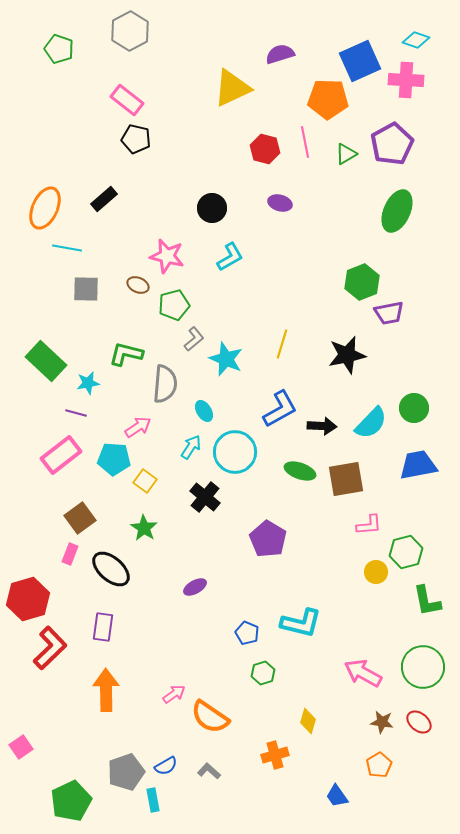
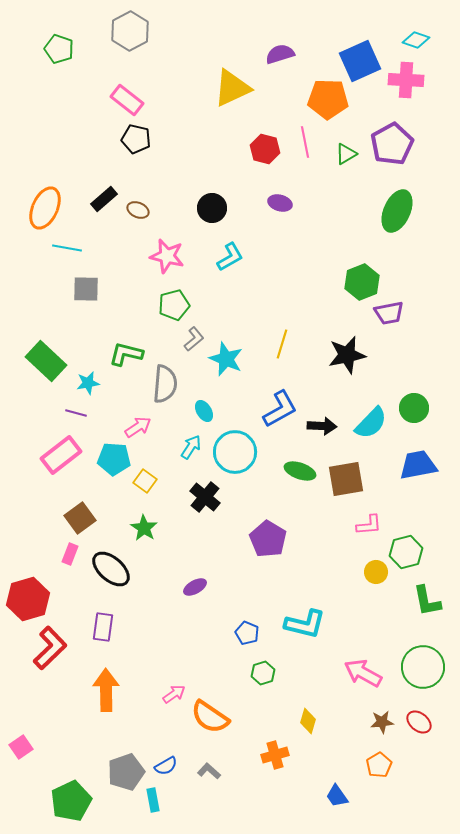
brown ellipse at (138, 285): moved 75 px up
cyan L-shape at (301, 623): moved 4 px right, 1 px down
brown star at (382, 722): rotated 15 degrees counterclockwise
